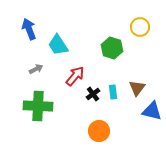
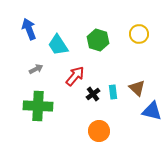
yellow circle: moved 1 px left, 7 px down
green hexagon: moved 14 px left, 8 px up
brown triangle: rotated 24 degrees counterclockwise
